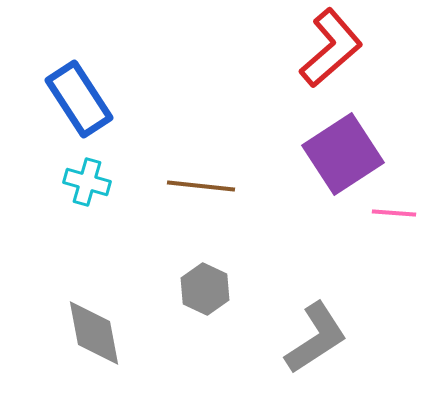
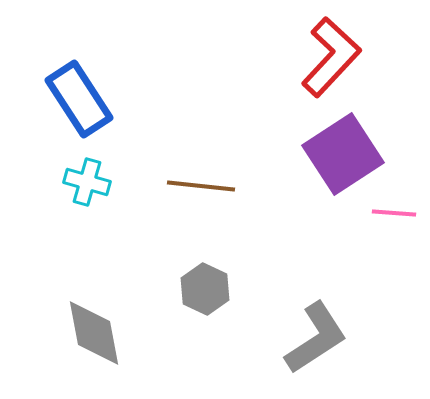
red L-shape: moved 9 px down; rotated 6 degrees counterclockwise
